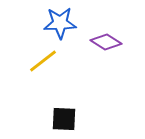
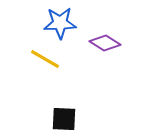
purple diamond: moved 1 px left, 1 px down
yellow line: moved 2 px right, 2 px up; rotated 68 degrees clockwise
